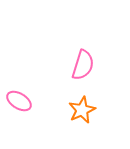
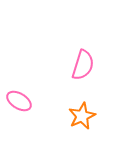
orange star: moved 6 px down
